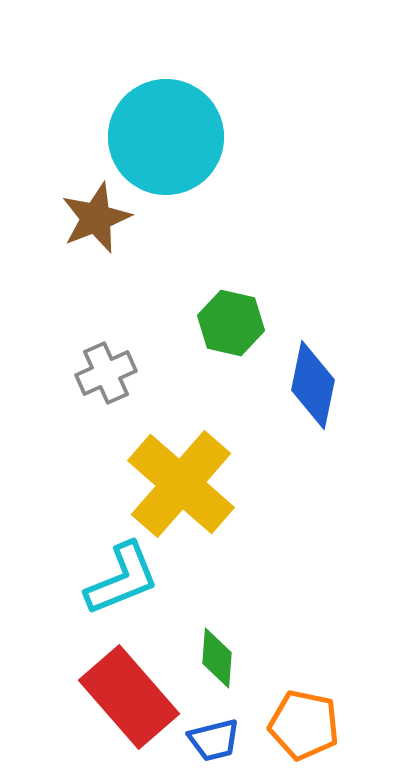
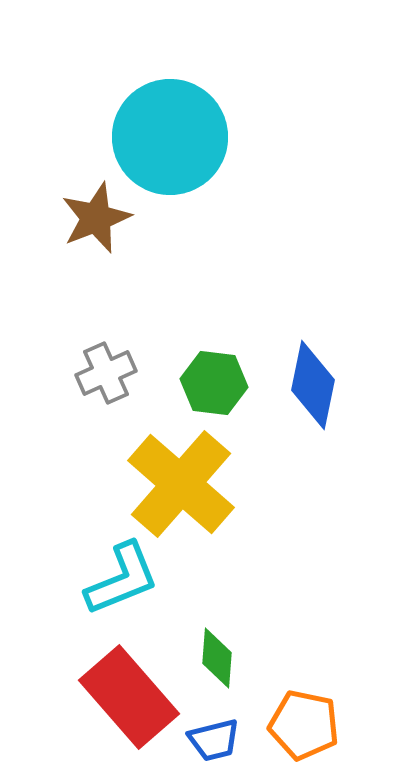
cyan circle: moved 4 px right
green hexagon: moved 17 px left, 60 px down; rotated 6 degrees counterclockwise
